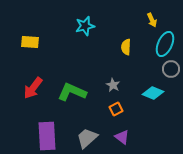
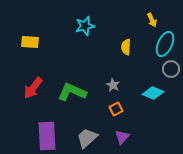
purple triangle: rotated 35 degrees clockwise
